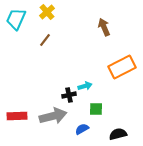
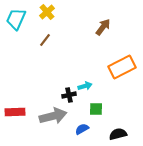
brown arrow: moved 1 px left; rotated 60 degrees clockwise
red rectangle: moved 2 px left, 4 px up
